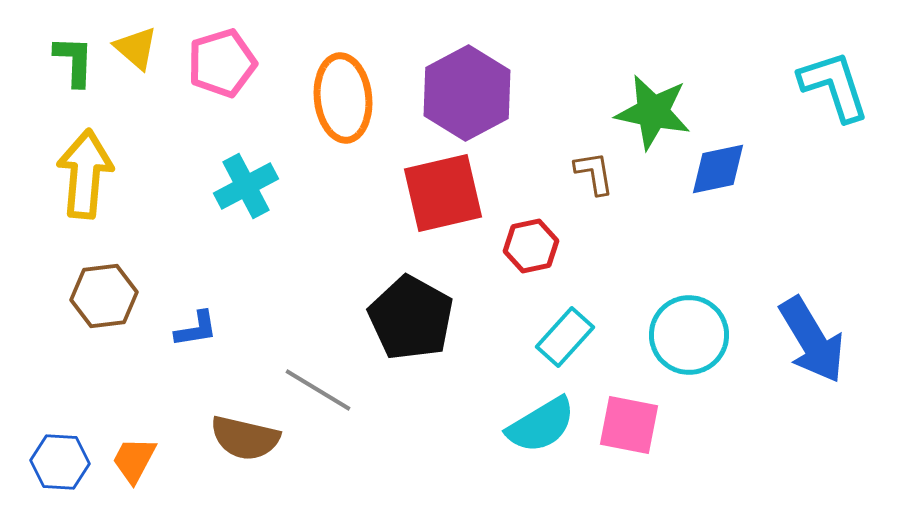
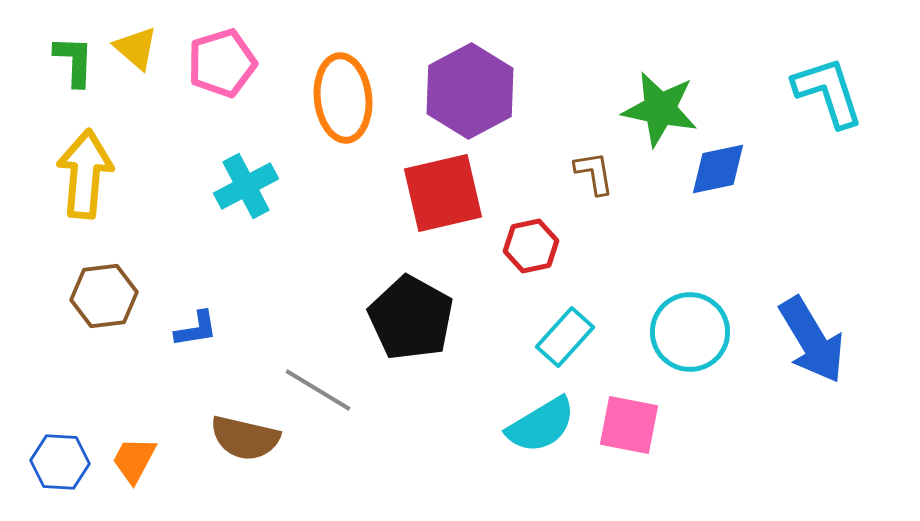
cyan L-shape: moved 6 px left, 6 px down
purple hexagon: moved 3 px right, 2 px up
green star: moved 7 px right, 3 px up
cyan circle: moved 1 px right, 3 px up
